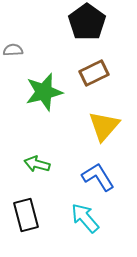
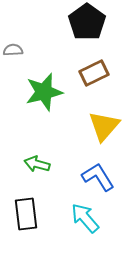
black rectangle: moved 1 px up; rotated 8 degrees clockwise
